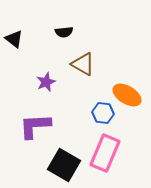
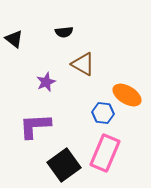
black square: rotated 24 degrees clockwise
